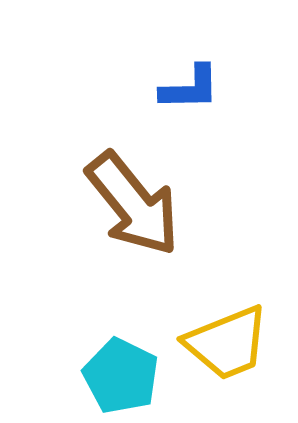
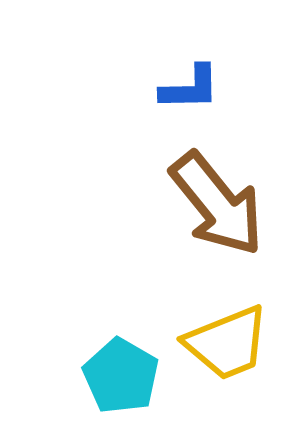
brown arrow: moved 84 px right
cyan pentagon: rotated 4 degrees clockwise
